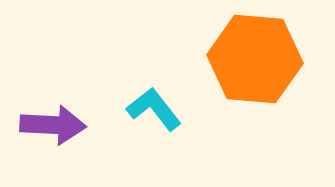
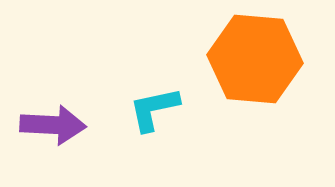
cyan L-shape: rotated 64 degrees counterclockwise
